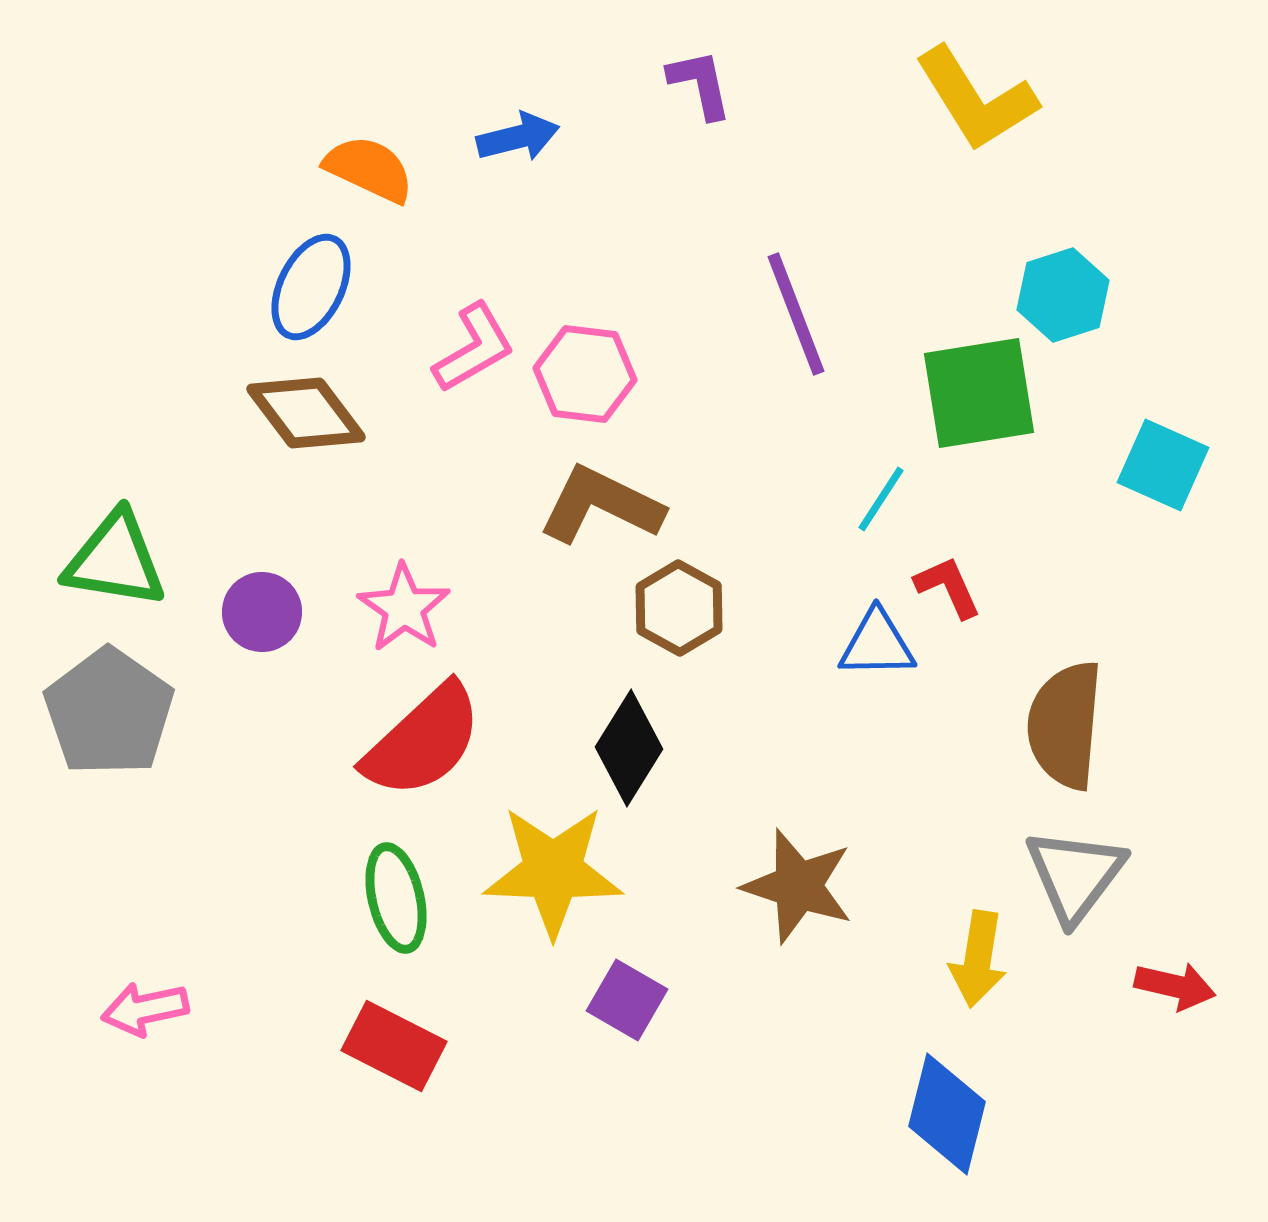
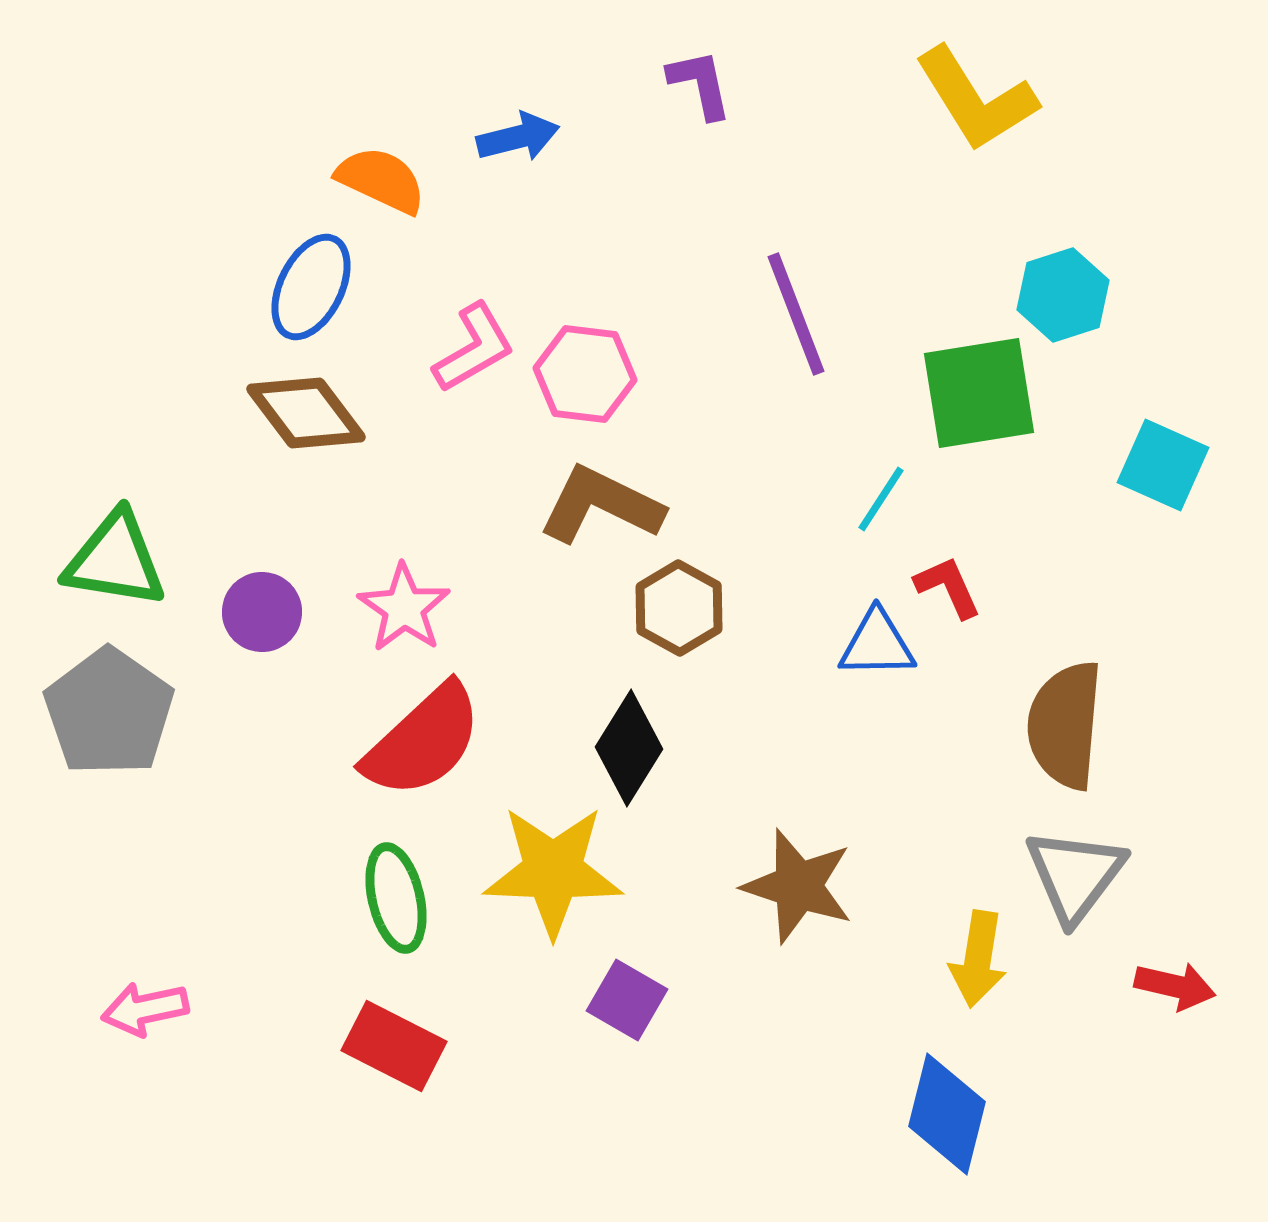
orange semicircle: moved 12 px right, 11 px down
